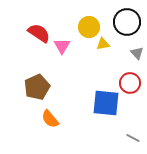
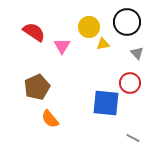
red semicircle: moved 5 px left, 1 px up
